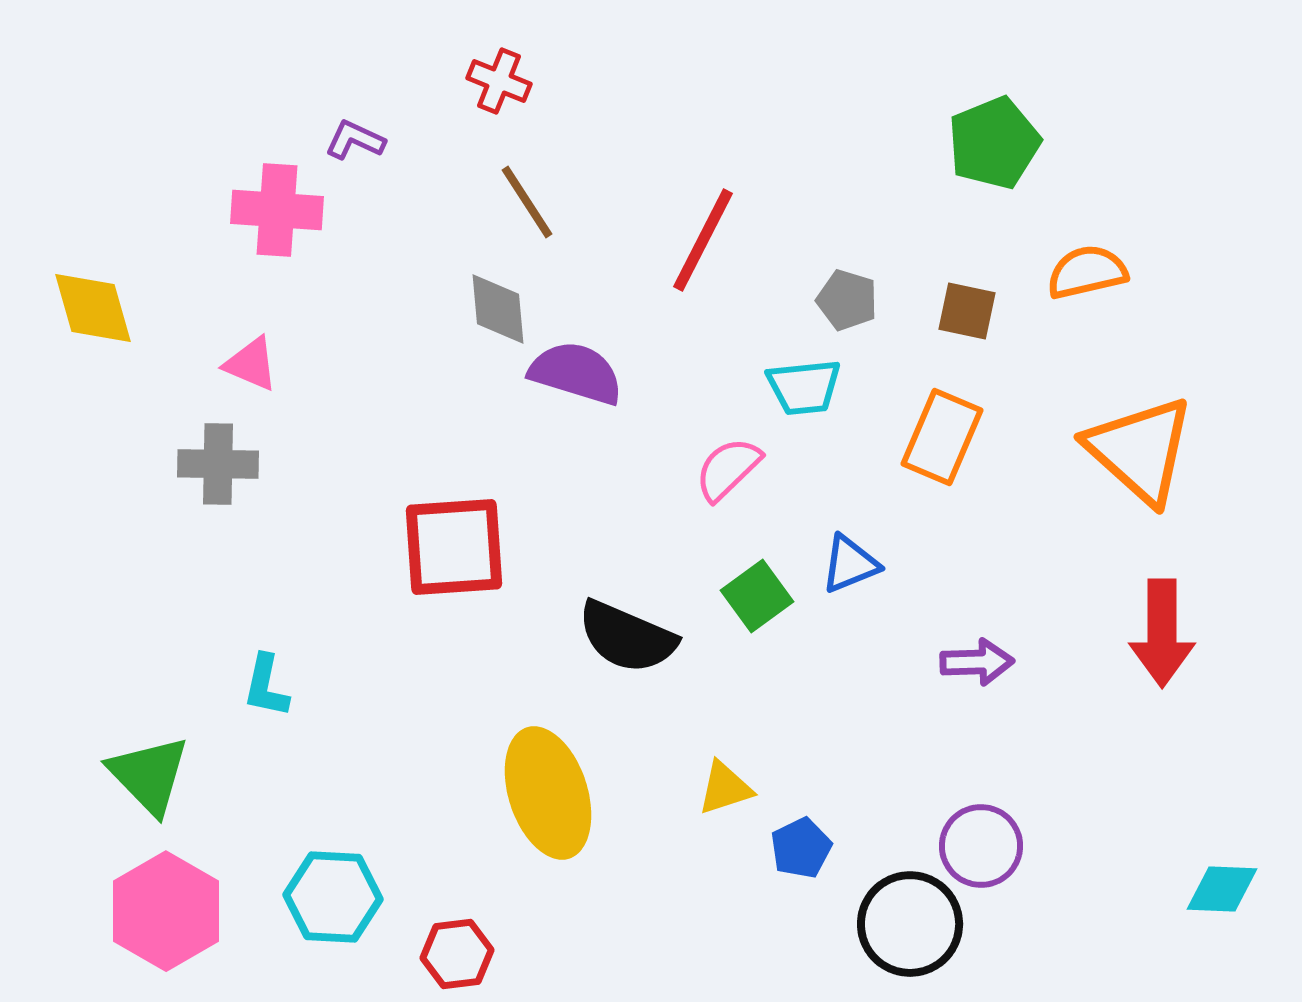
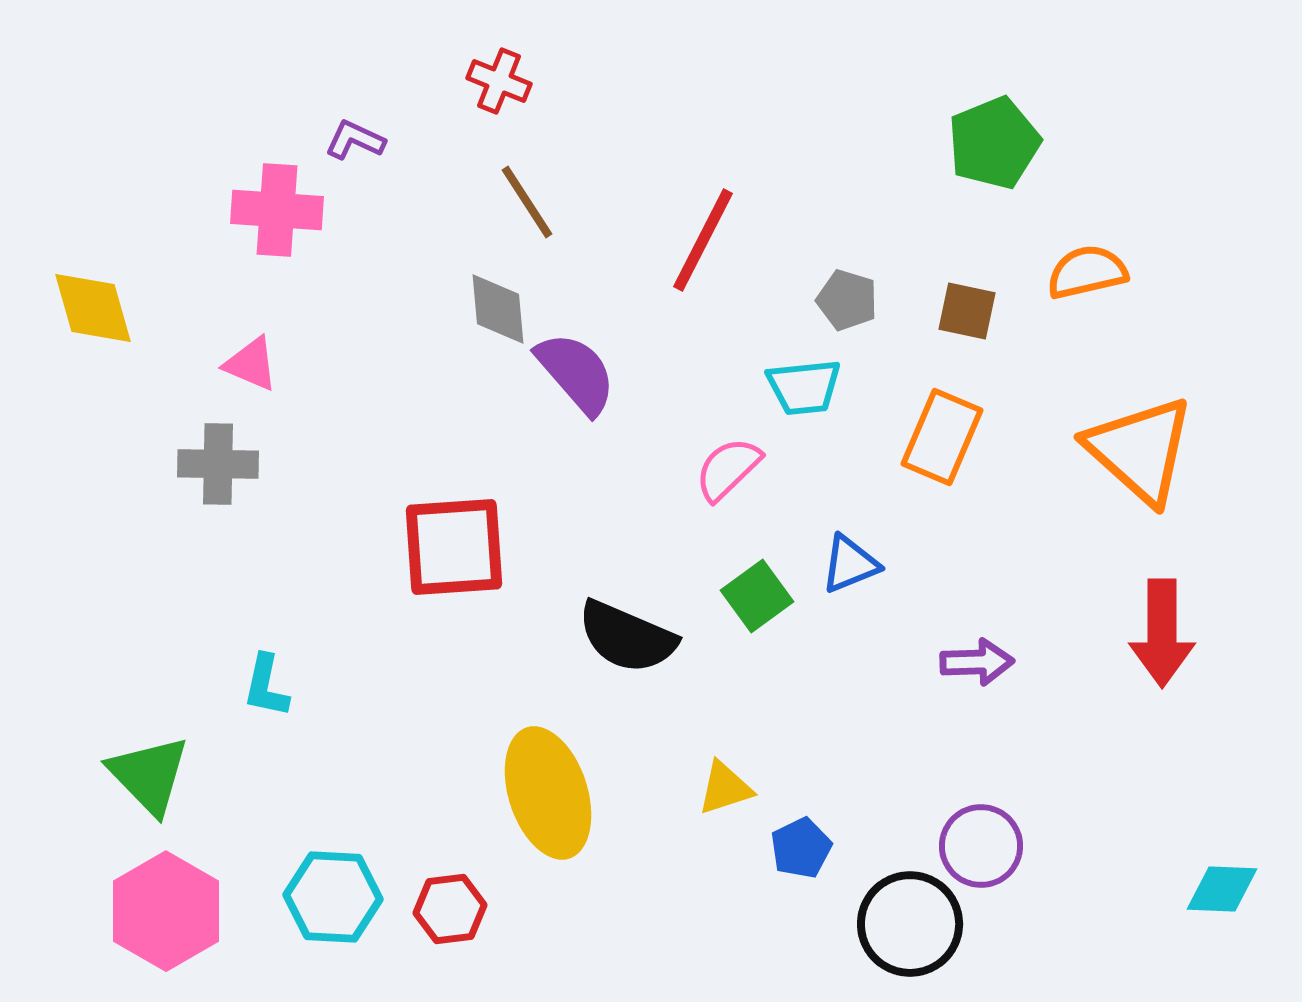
purple semicircle: rotated 32 degrees clockwise
red hexagon: moved 7 px left, 45 px up
